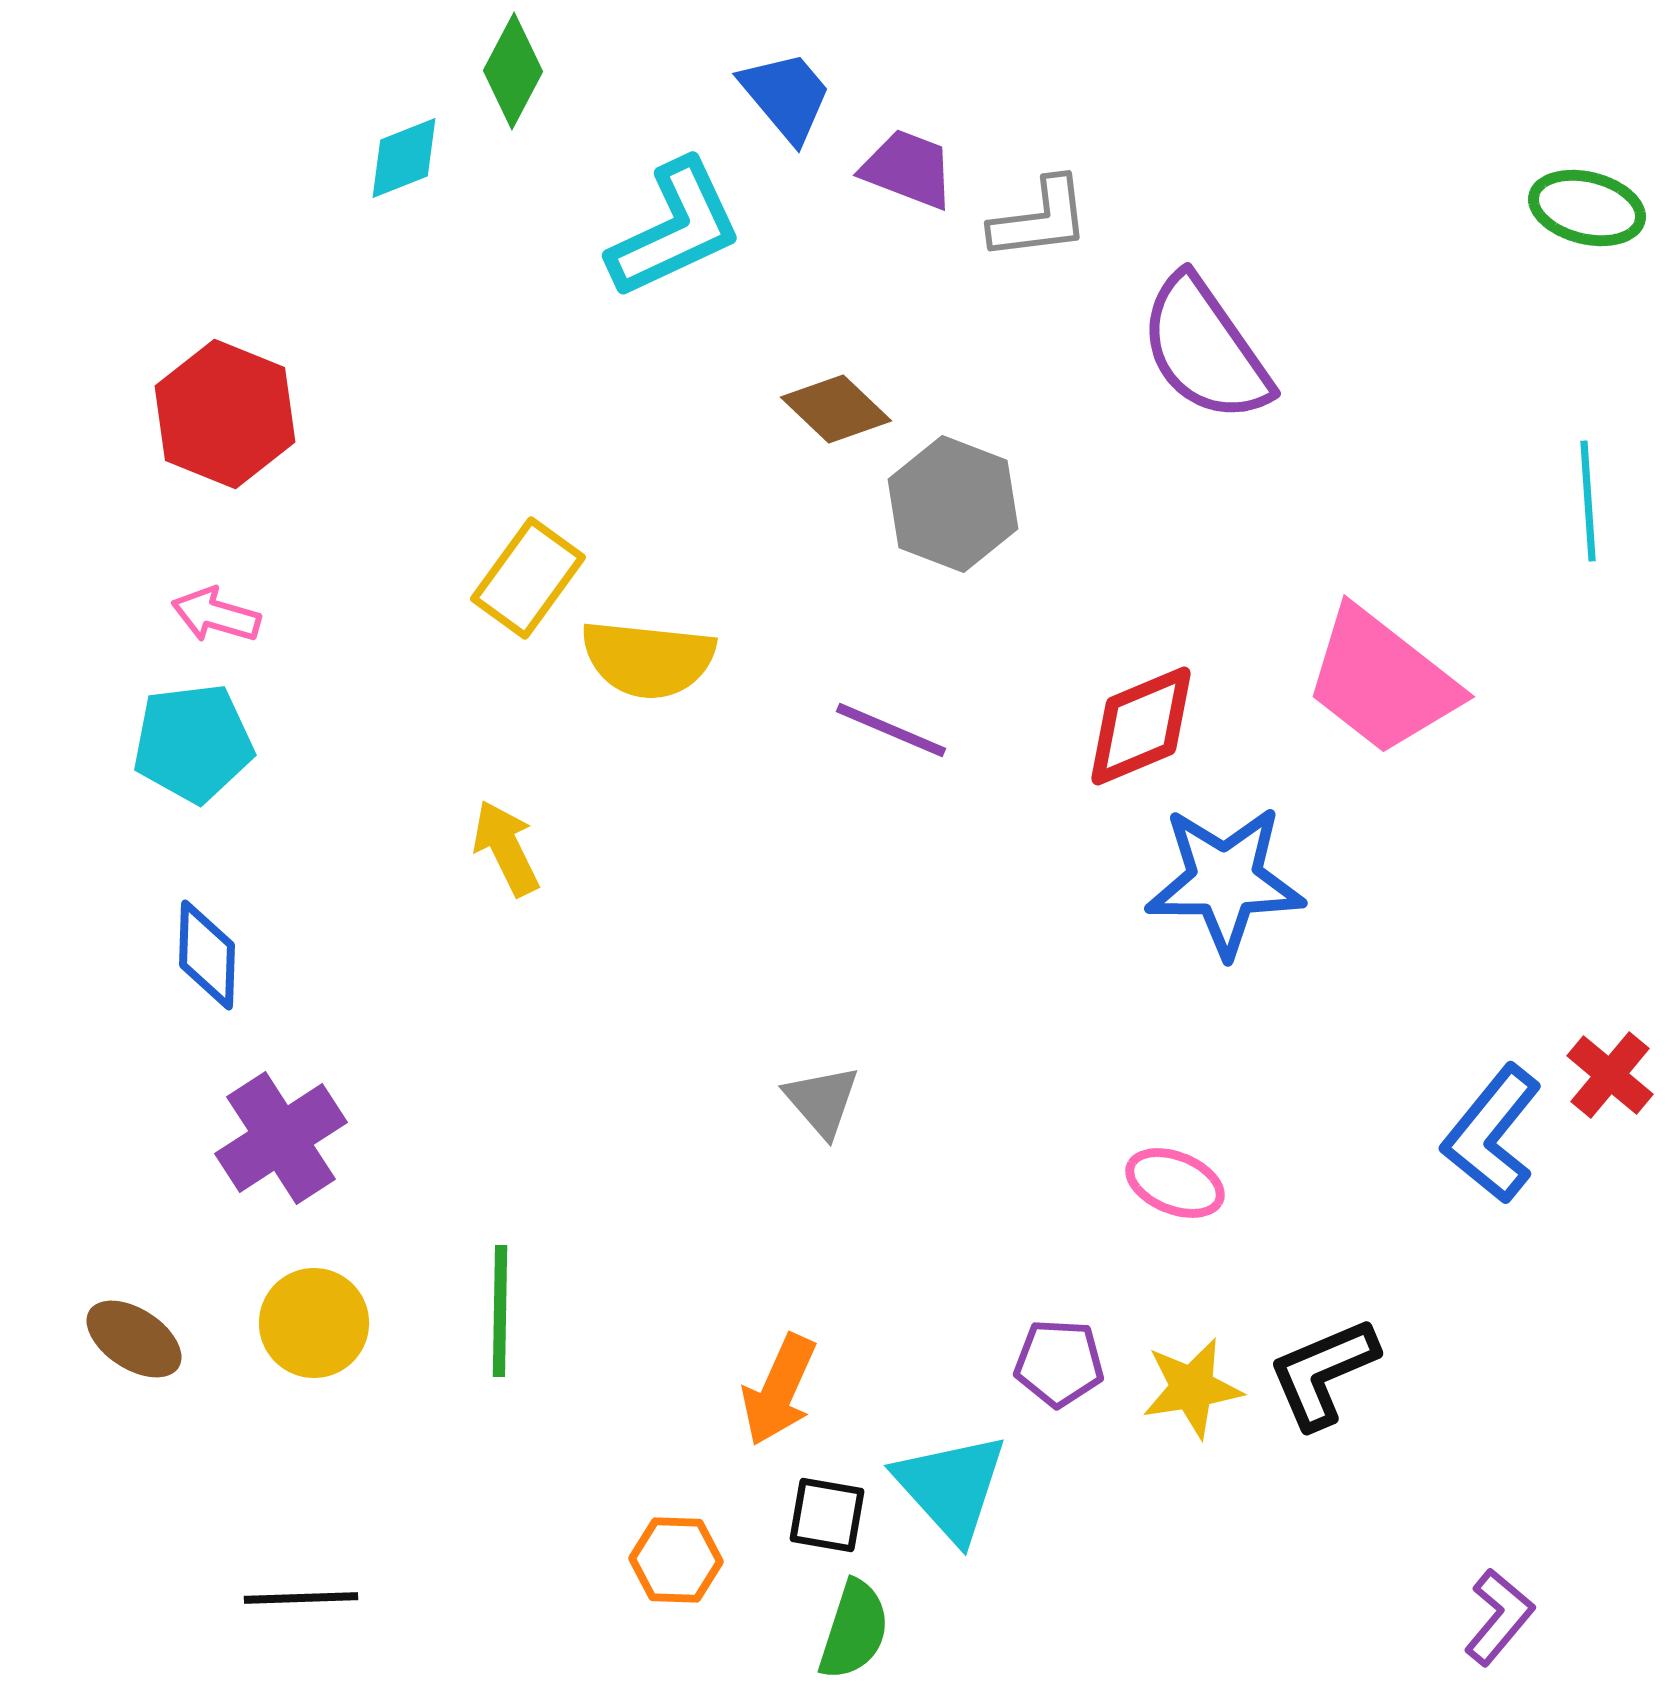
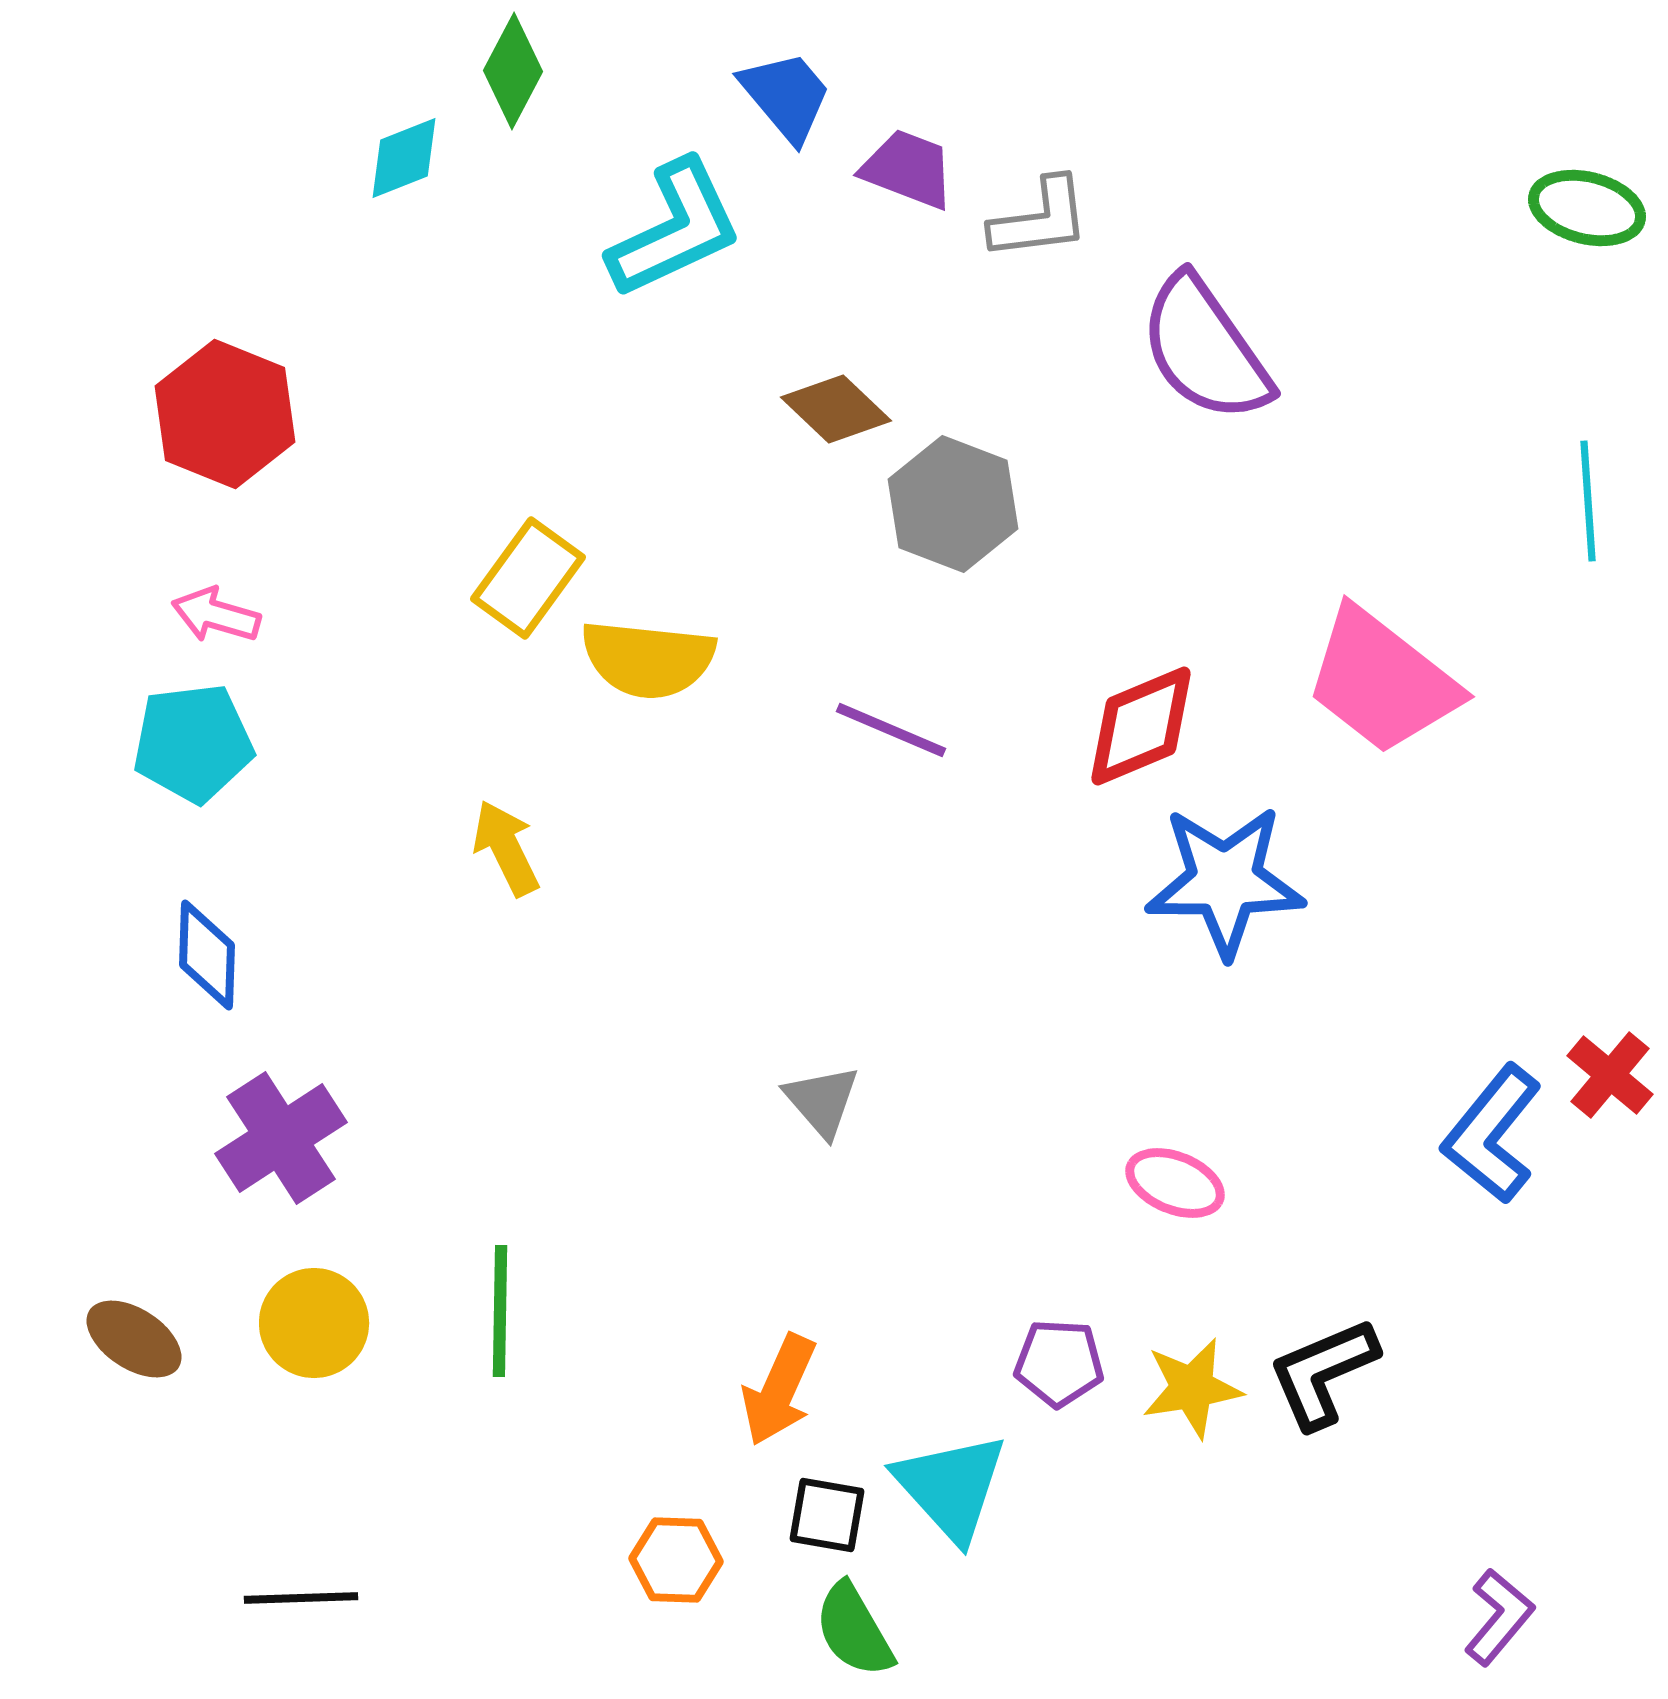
green semicircle: rotated 132 degrees clockwise
